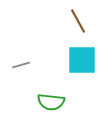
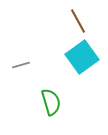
cyan square: moved 3 px up; rotated 36 degrees counterclockwise
green semicircle: rotated 112 degrees counterclockwise
